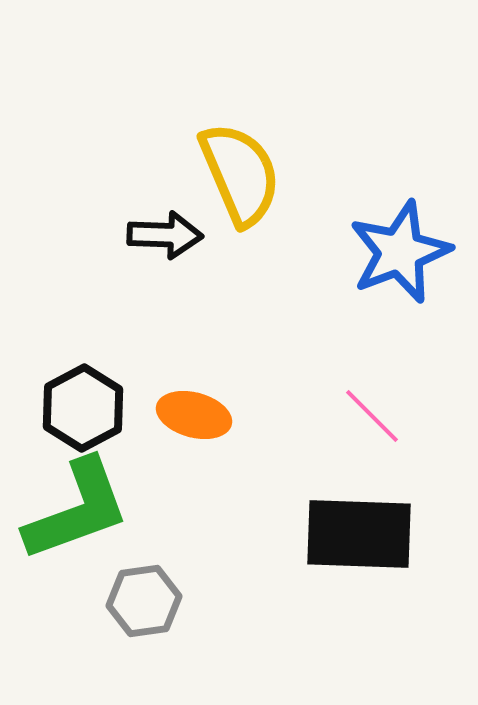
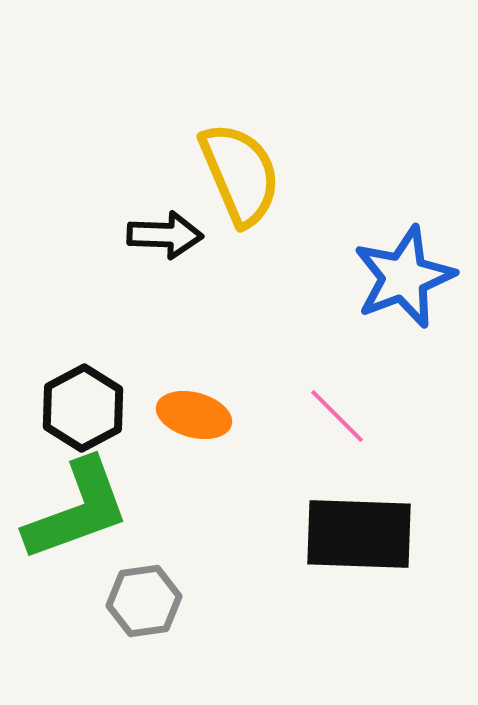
blue star: moved 4 px right, 25 px down
pink line: moved 35 px left
